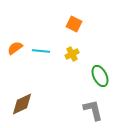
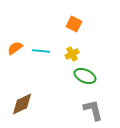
green ellipse: moved 15 px left; rotated 40 degrees counterclockwise
